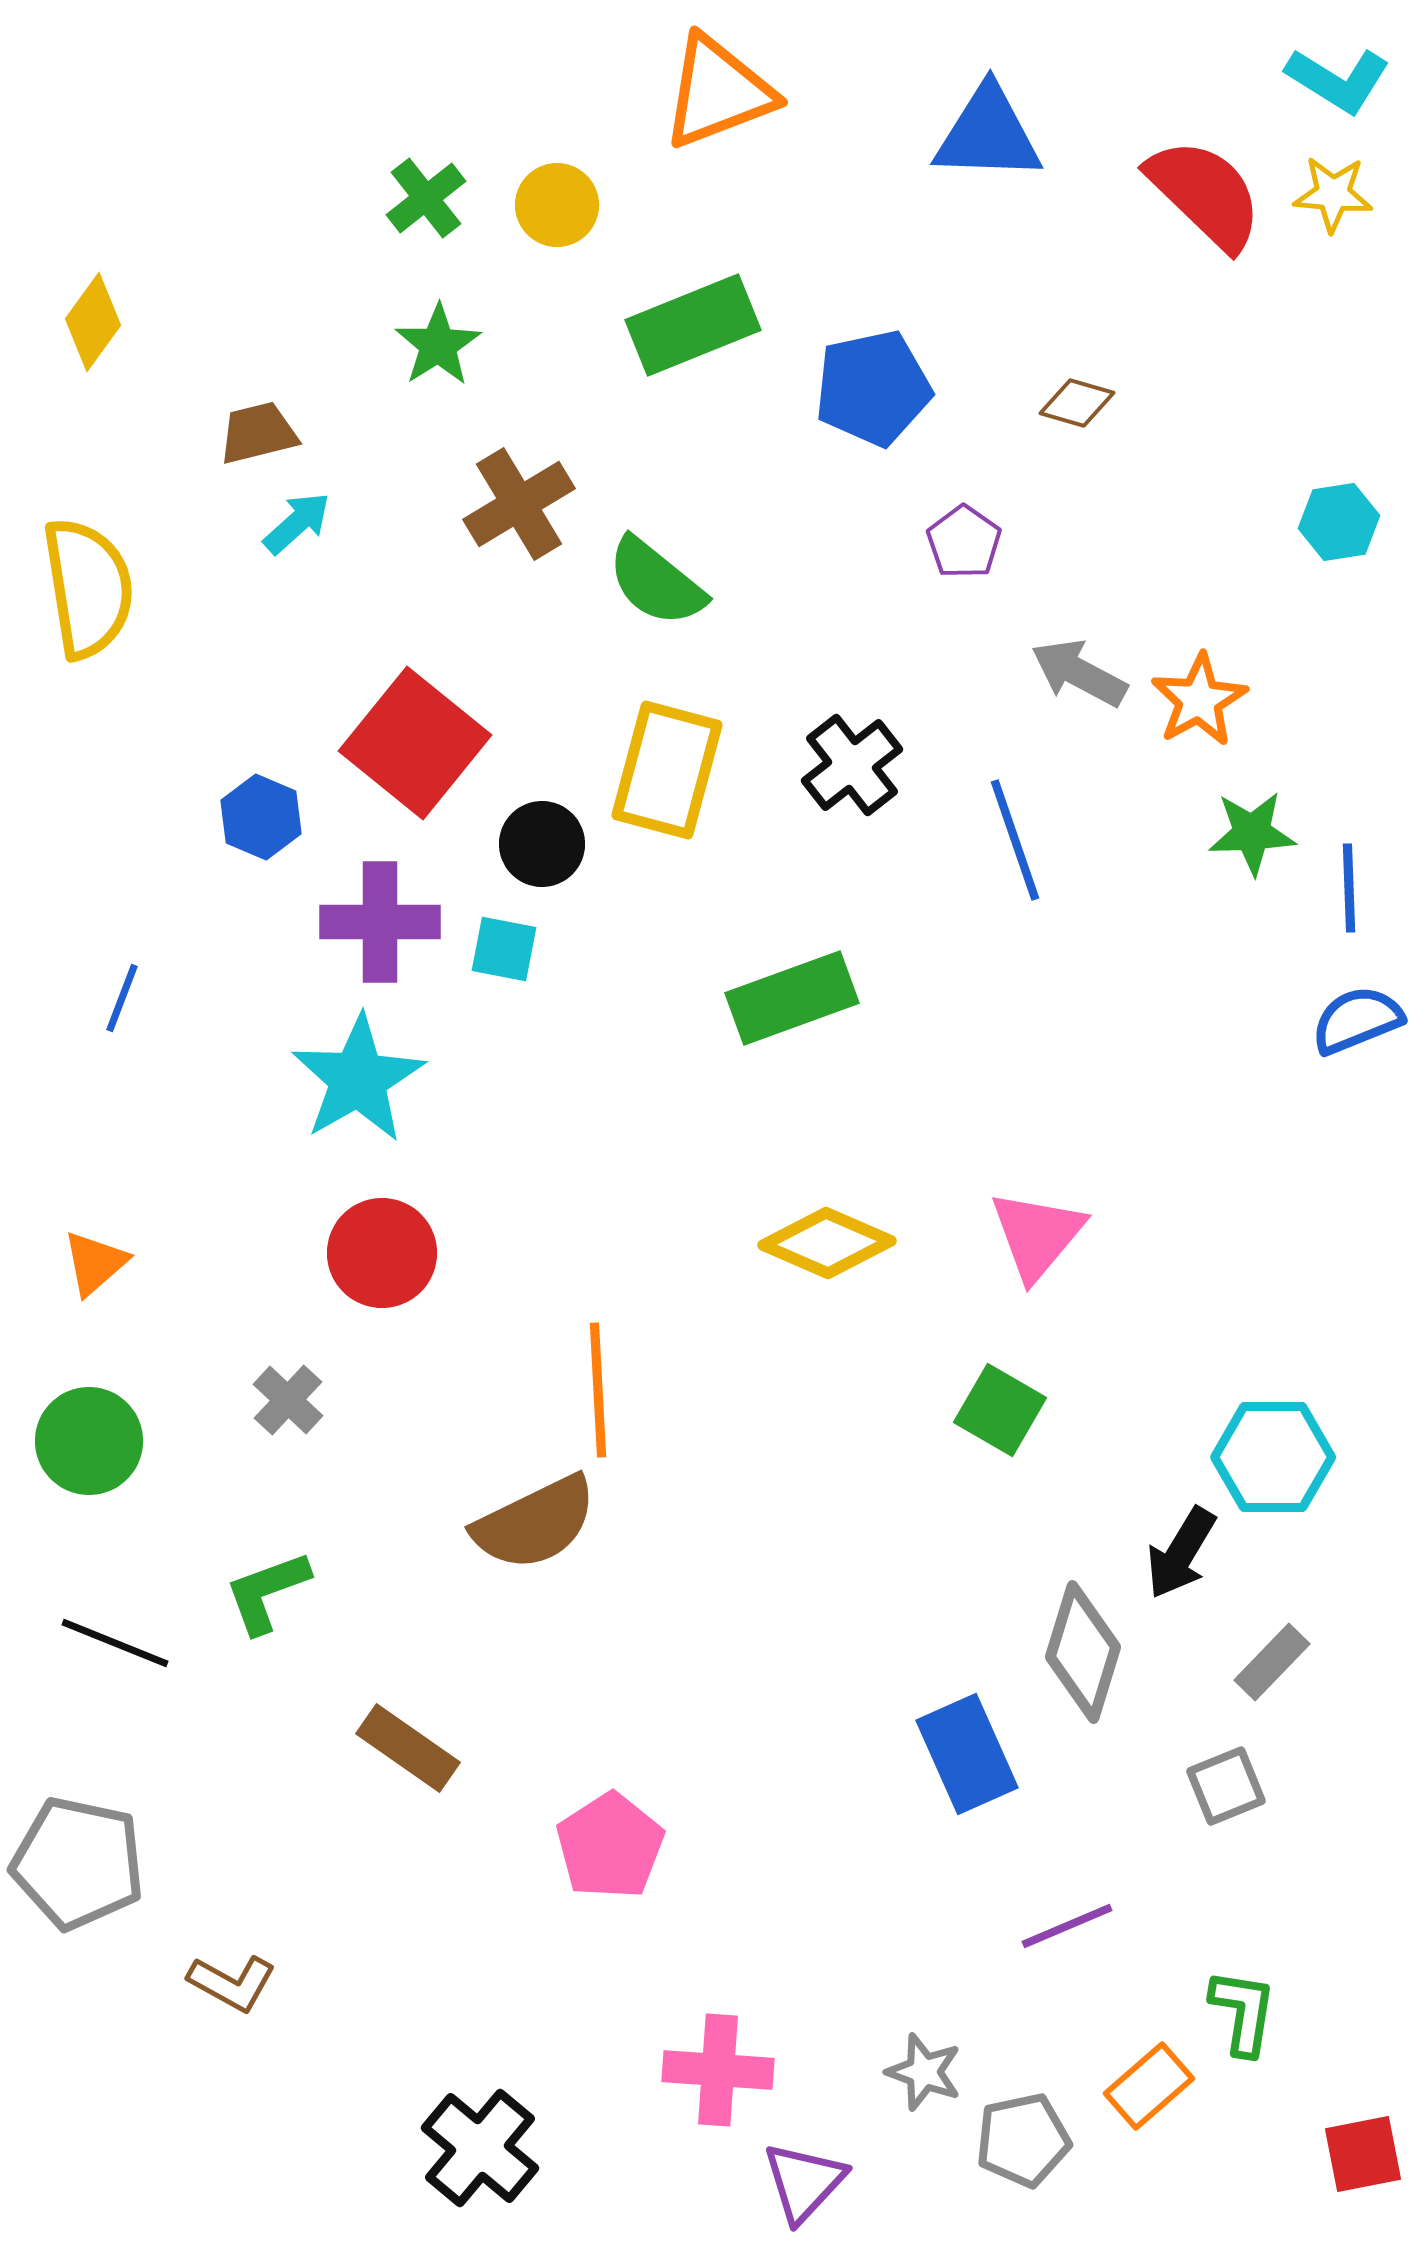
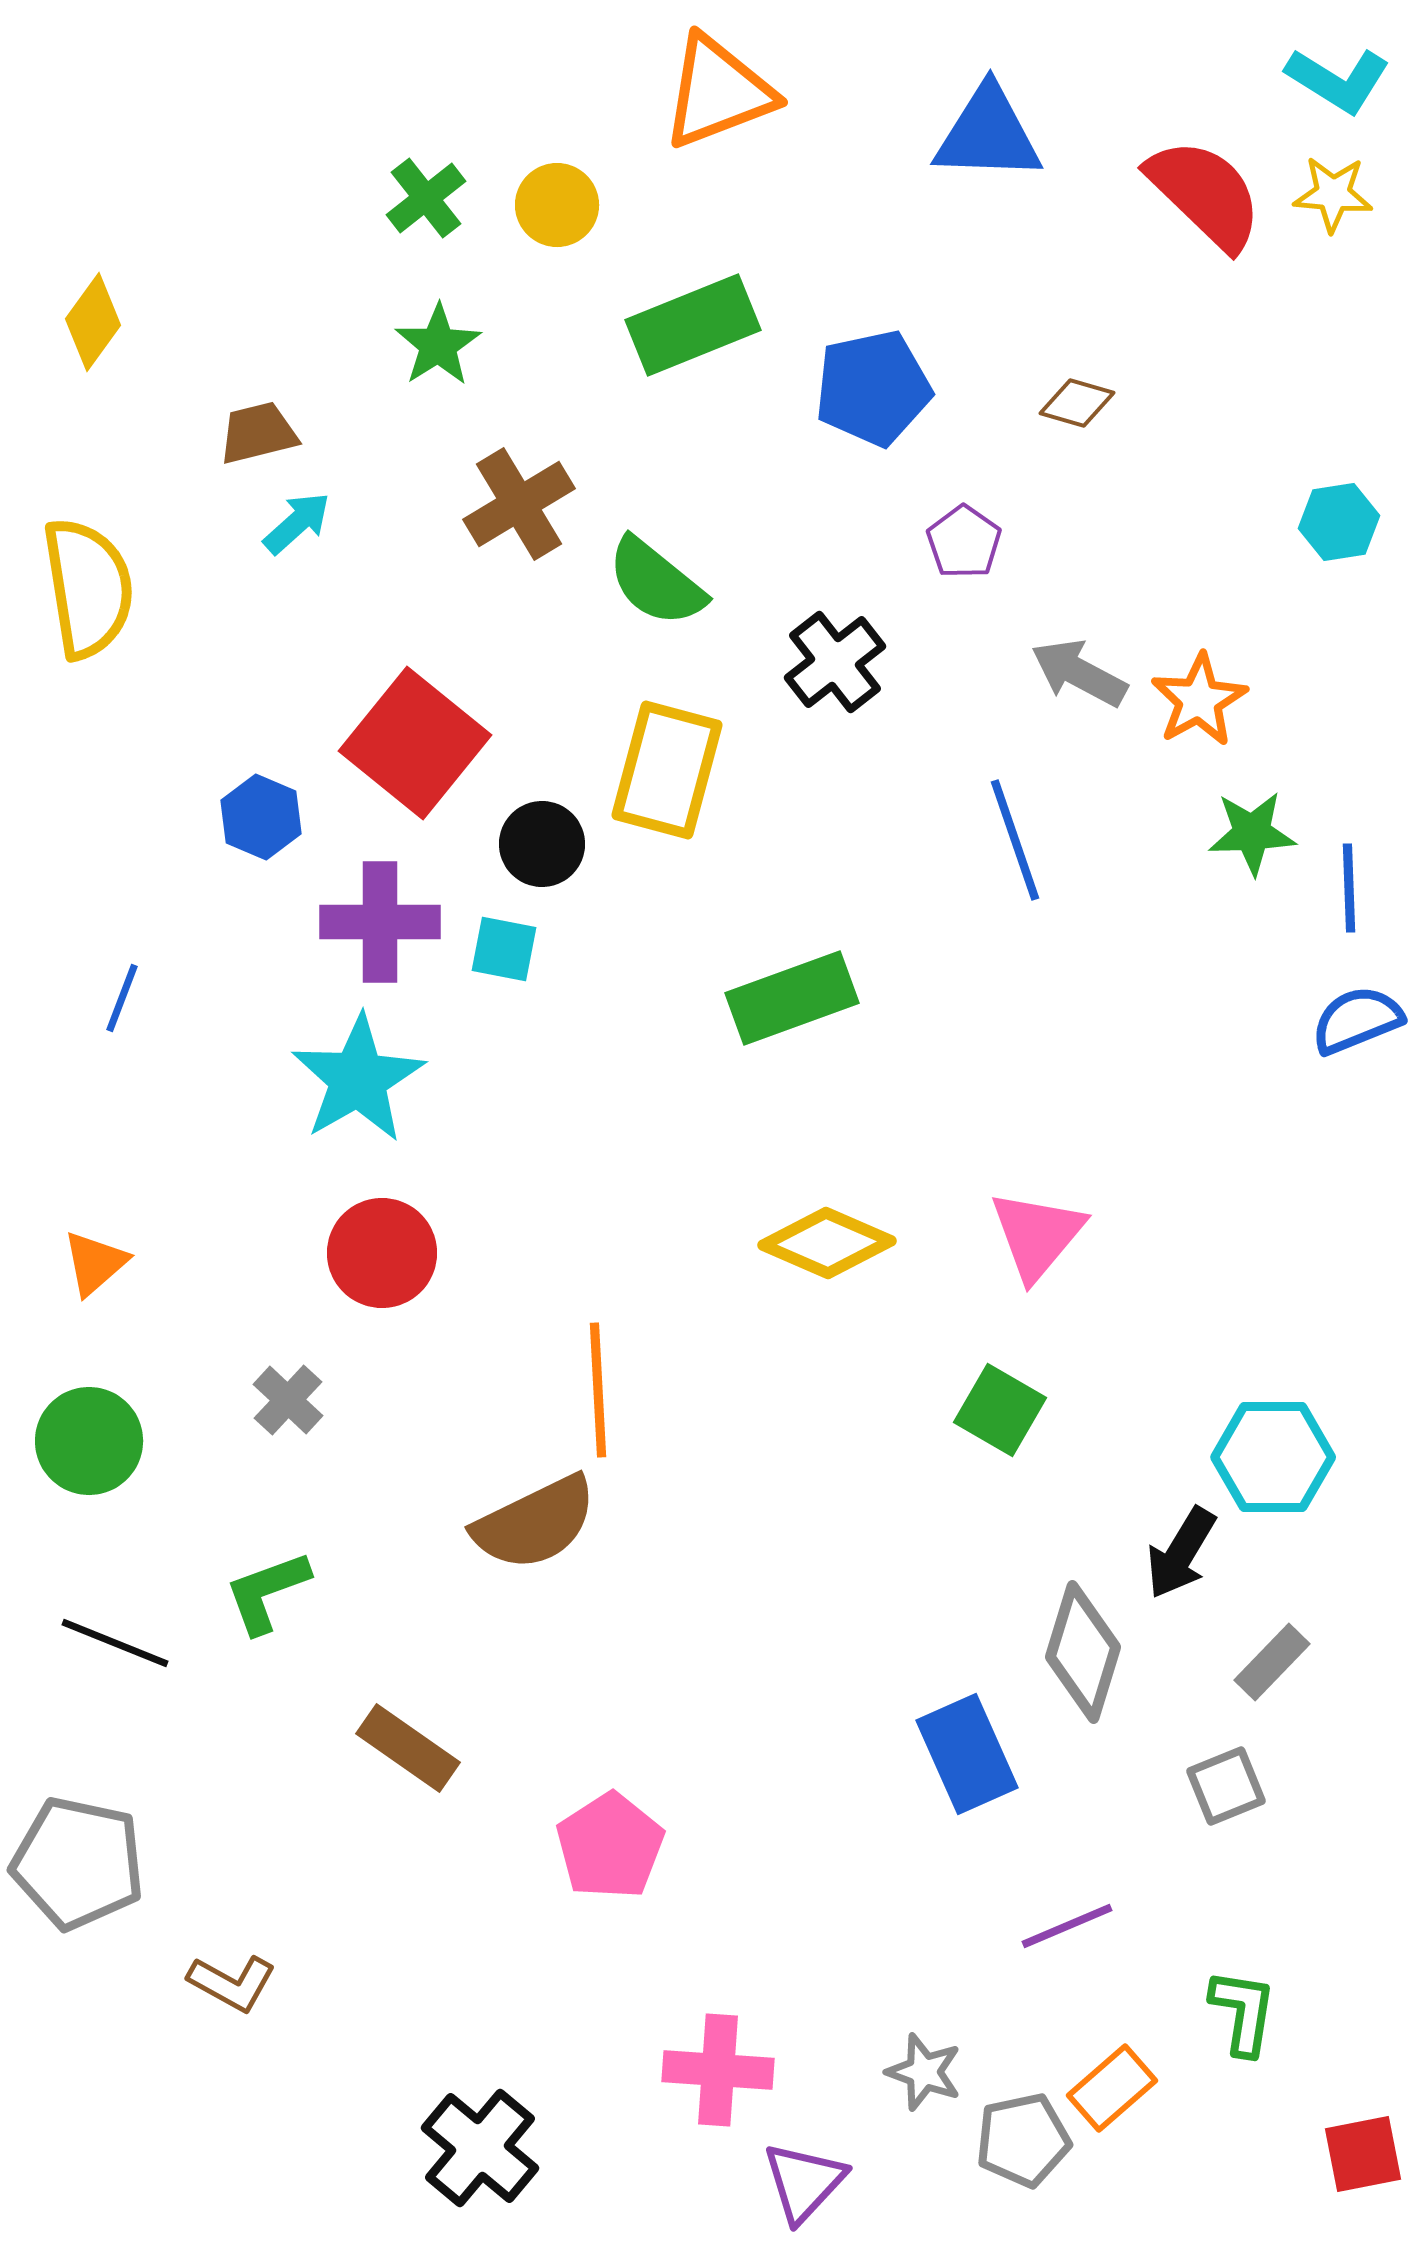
black cross at (852, 765): moved 17 px left, 103 px up
orange rectangle at (1149, 2086): moved 37 px left, 2 px down
